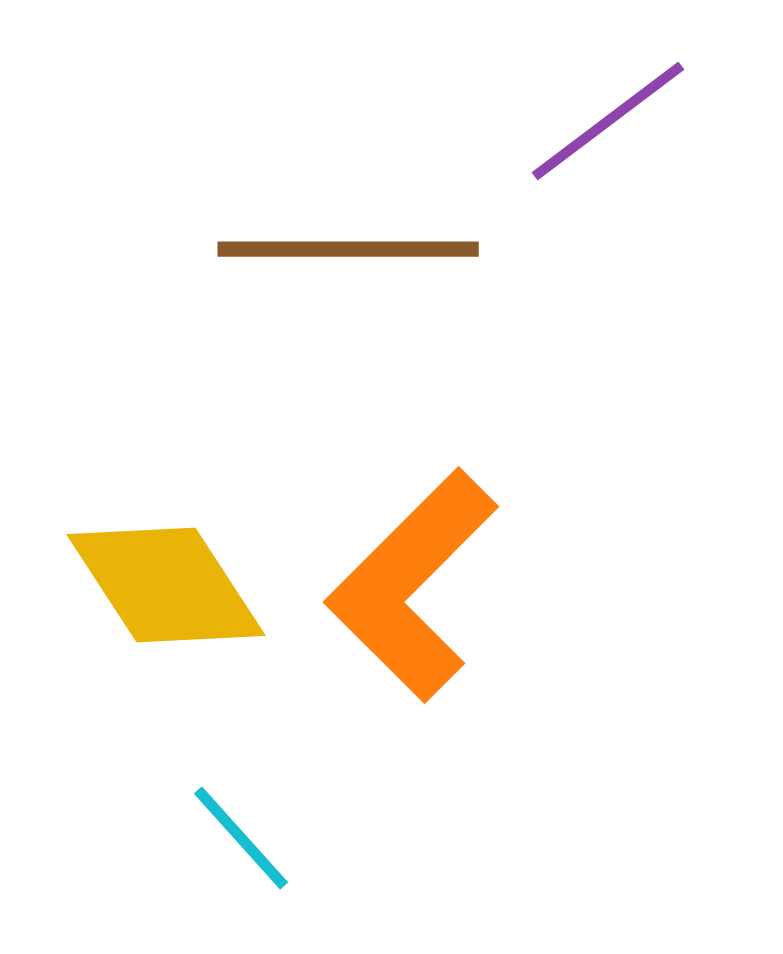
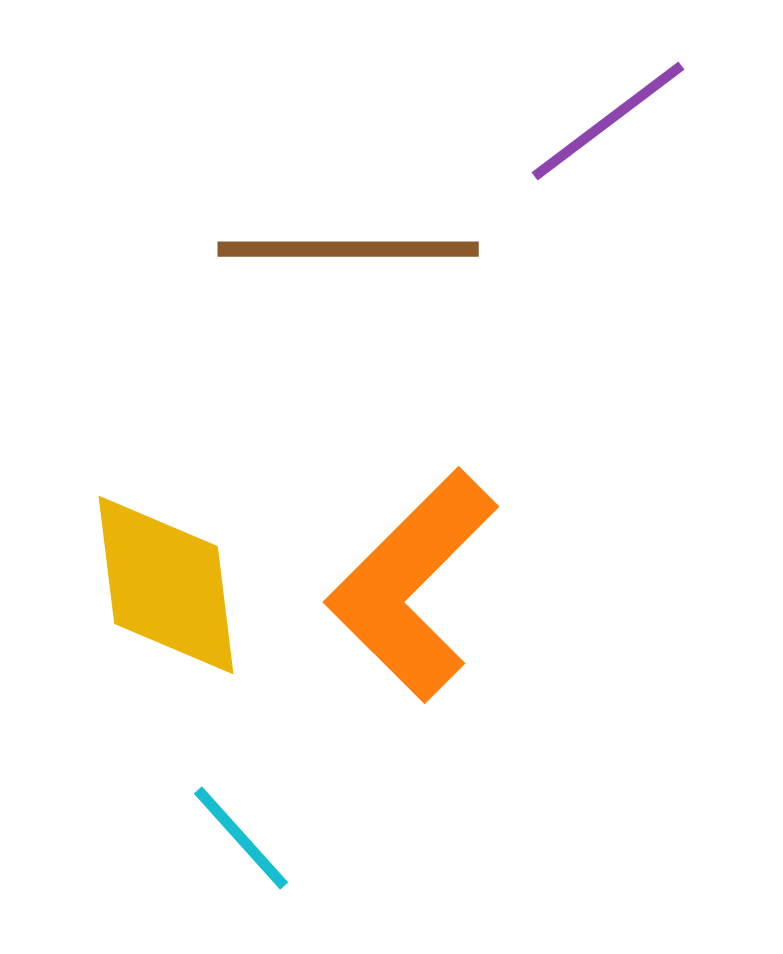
yellow diamond: rotated 26 degrees clockwise
